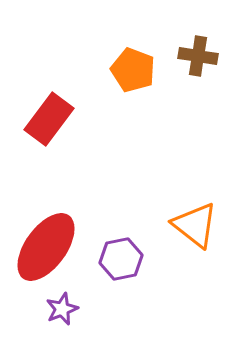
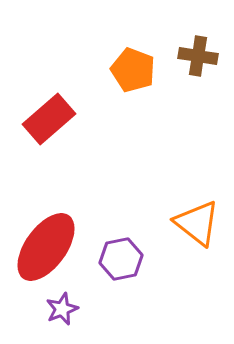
red rectangle: rotated 12 degrees clockwise
orange triangle: moved 2 px right, 2 px up
